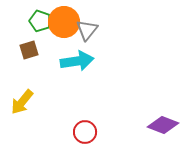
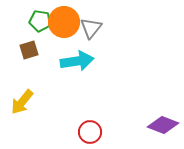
green pentagon: rotated 10 degrees counterclockwise
gray triangle: moved 4 px right, 2 px up
red circle: moved 5 px right
